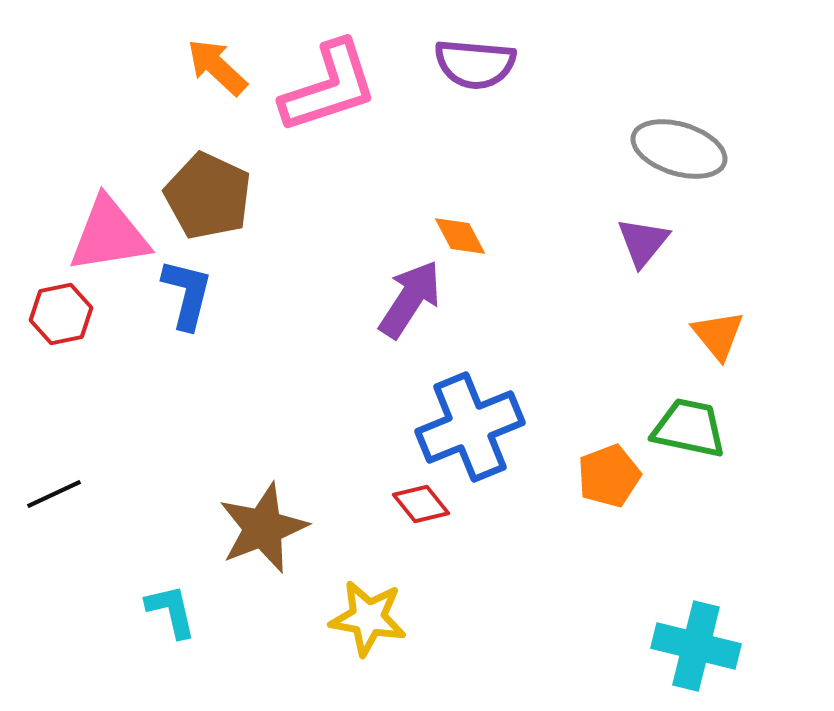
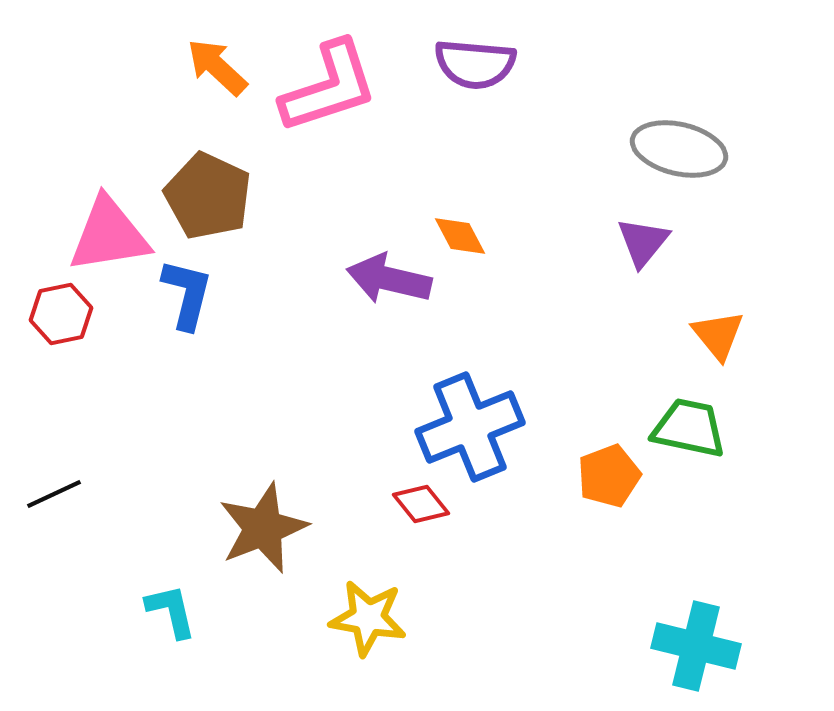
gray ellipse: rotated 4 degrees counterclockwise
purple arrow: moved 21 px left, 20 px up; rotated 110 degrees counterclockwise
